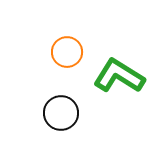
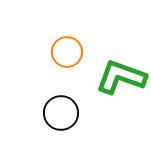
green L-shape: moved 2 px right, 1 px down; rotated 12 degrees counterclockwise
